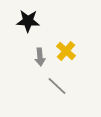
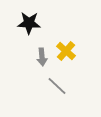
black star: moved 1 px right, 2 px down
gray arrow: moved 2 px right
